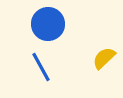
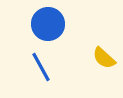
yellow semicircle: rotated 95 degrees counterclockwise
